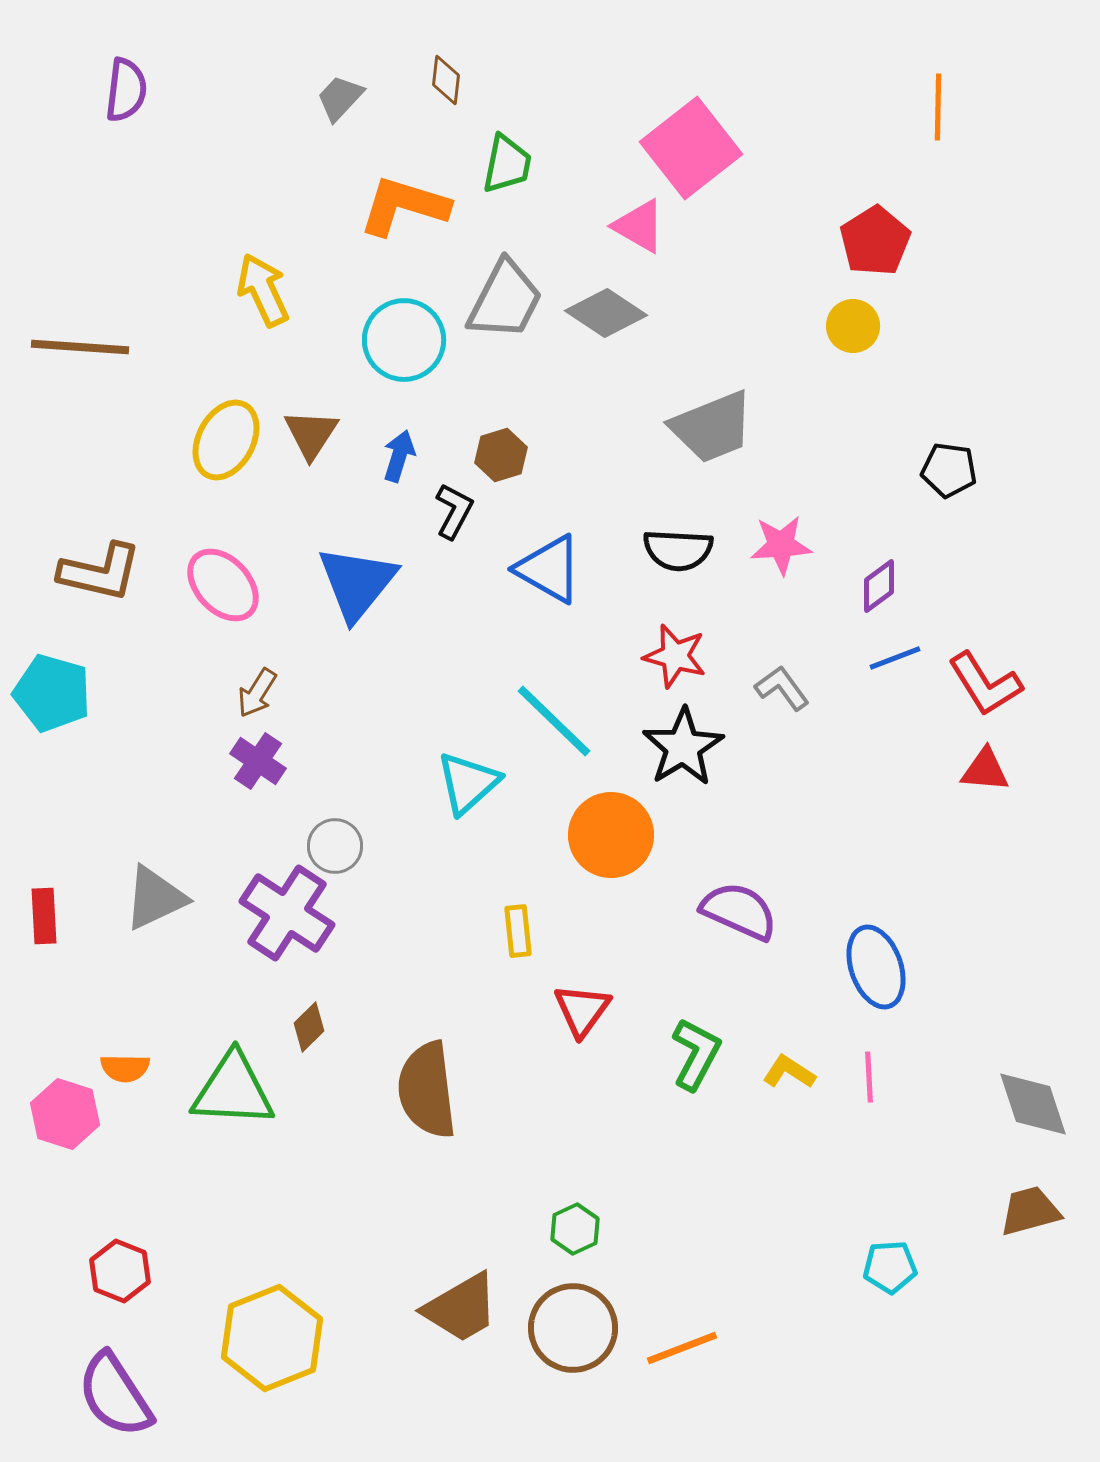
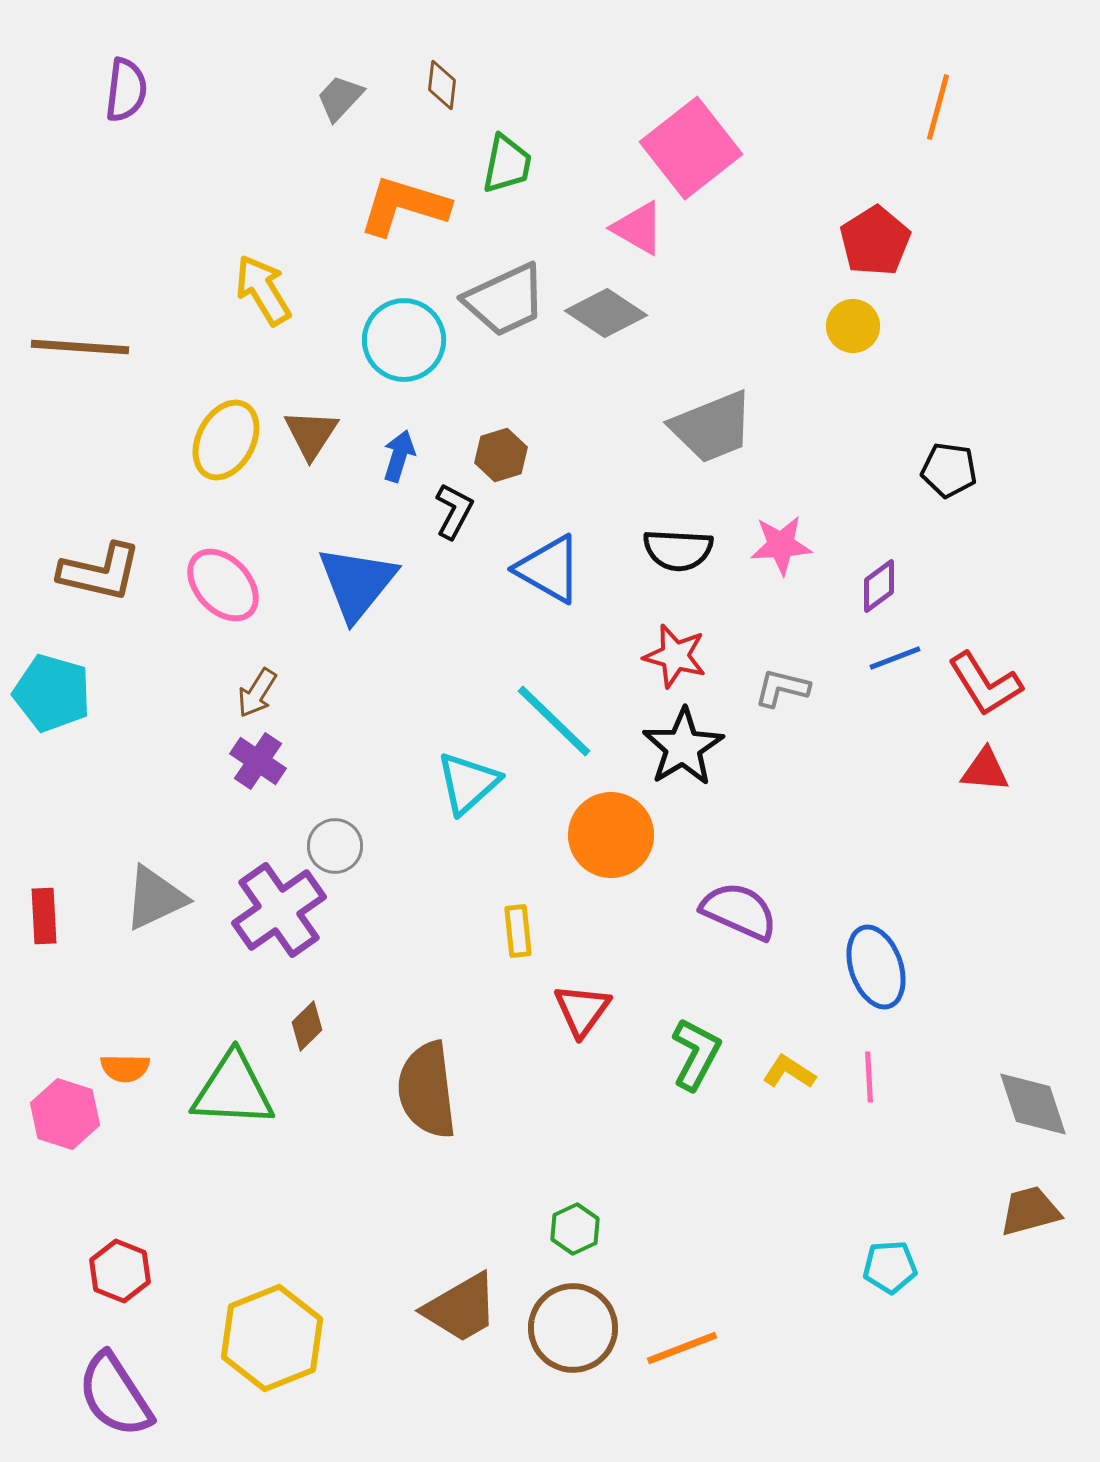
brown diamond at (446, 80): moved 4 px left, 5 px down
orange line at (938, 107): rotated 14 degrees clockwise
pink triangle at (639, 226): moved 1 px left, 2 px down
yellow arrow at (263, 290): rotated 6 degrees counterclockwise
gray trapezoid at (505, 300): rotated 38 degrees clockwise
gray L-shape at (782, 688): rotated 40 degrees counterclockwise
purple cross at (287, 913): moved 8 px left, 3 px up; rotated 22 degrees clockwise
brown diamond at (309, 1027): moved 2 px left, 1 px up
